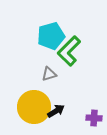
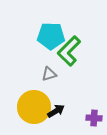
cyan pentagon: rotated 16 degrees clockwise
